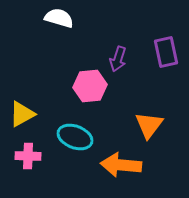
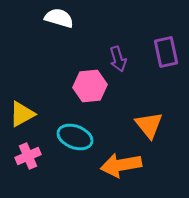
purple arrow: rotated 35 degrees counterclockwise
orange triangle: rotated 16 degrees counterclockwise
pink cross: rotated 25 degrees counterclockwise
orange arrow: rotated 15 degrees counterclockwise
